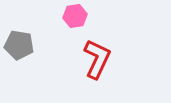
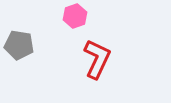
pink hexagon: rotated 10 degrees counterclockwise
